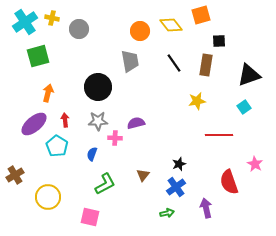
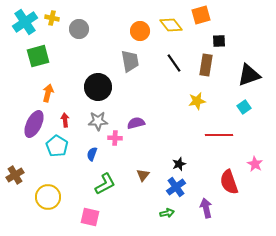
purple ellipse: rotated 24 degrees counterclockwise
